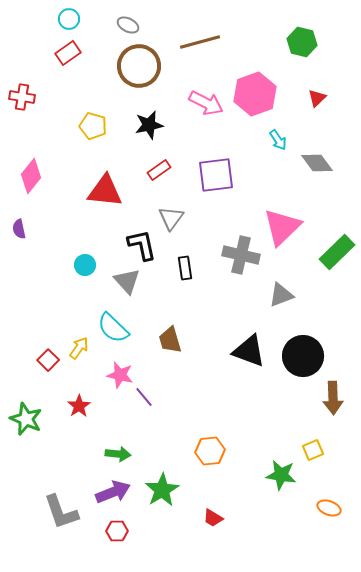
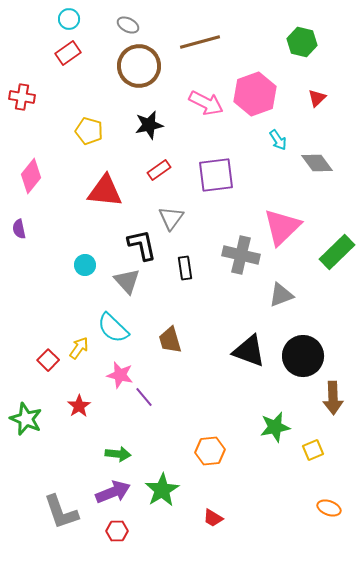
yellow pentagon at (93, 126): moved 4 px left, 5 px down
green star at (281, 475): moved 6 px left, 48 px up; rotated 20 degrees counterclockwise
